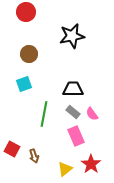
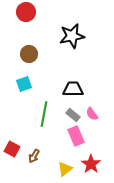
gray rectangle: moved 3 px down
brown arrow: rotated 48 degrees clockwise
